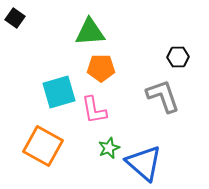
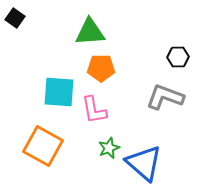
cyan square: rotated 20 degrees clockwise
gray L-shape: moved 2 px right, 1 px down; rotated 51 degrees counterclockwise
